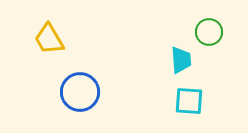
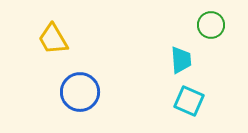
green circle: moved 2 px right, 7 px up
yellow trapezoid: moved 4 px right
cyan square: rotated 20 degrees clockwise
